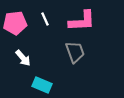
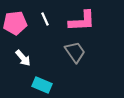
gray trapezoid: rotated 15 degrees counterclockwise
